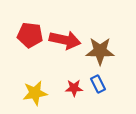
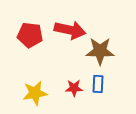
red arrow: moved 5 px right, 10 px up
blue rectangle: rotated 30 degrees clockwise
